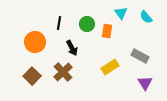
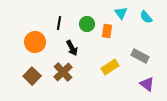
purple triangle: moved 2 px right, 1 px down; rotated 21 degrees counterclockwise
